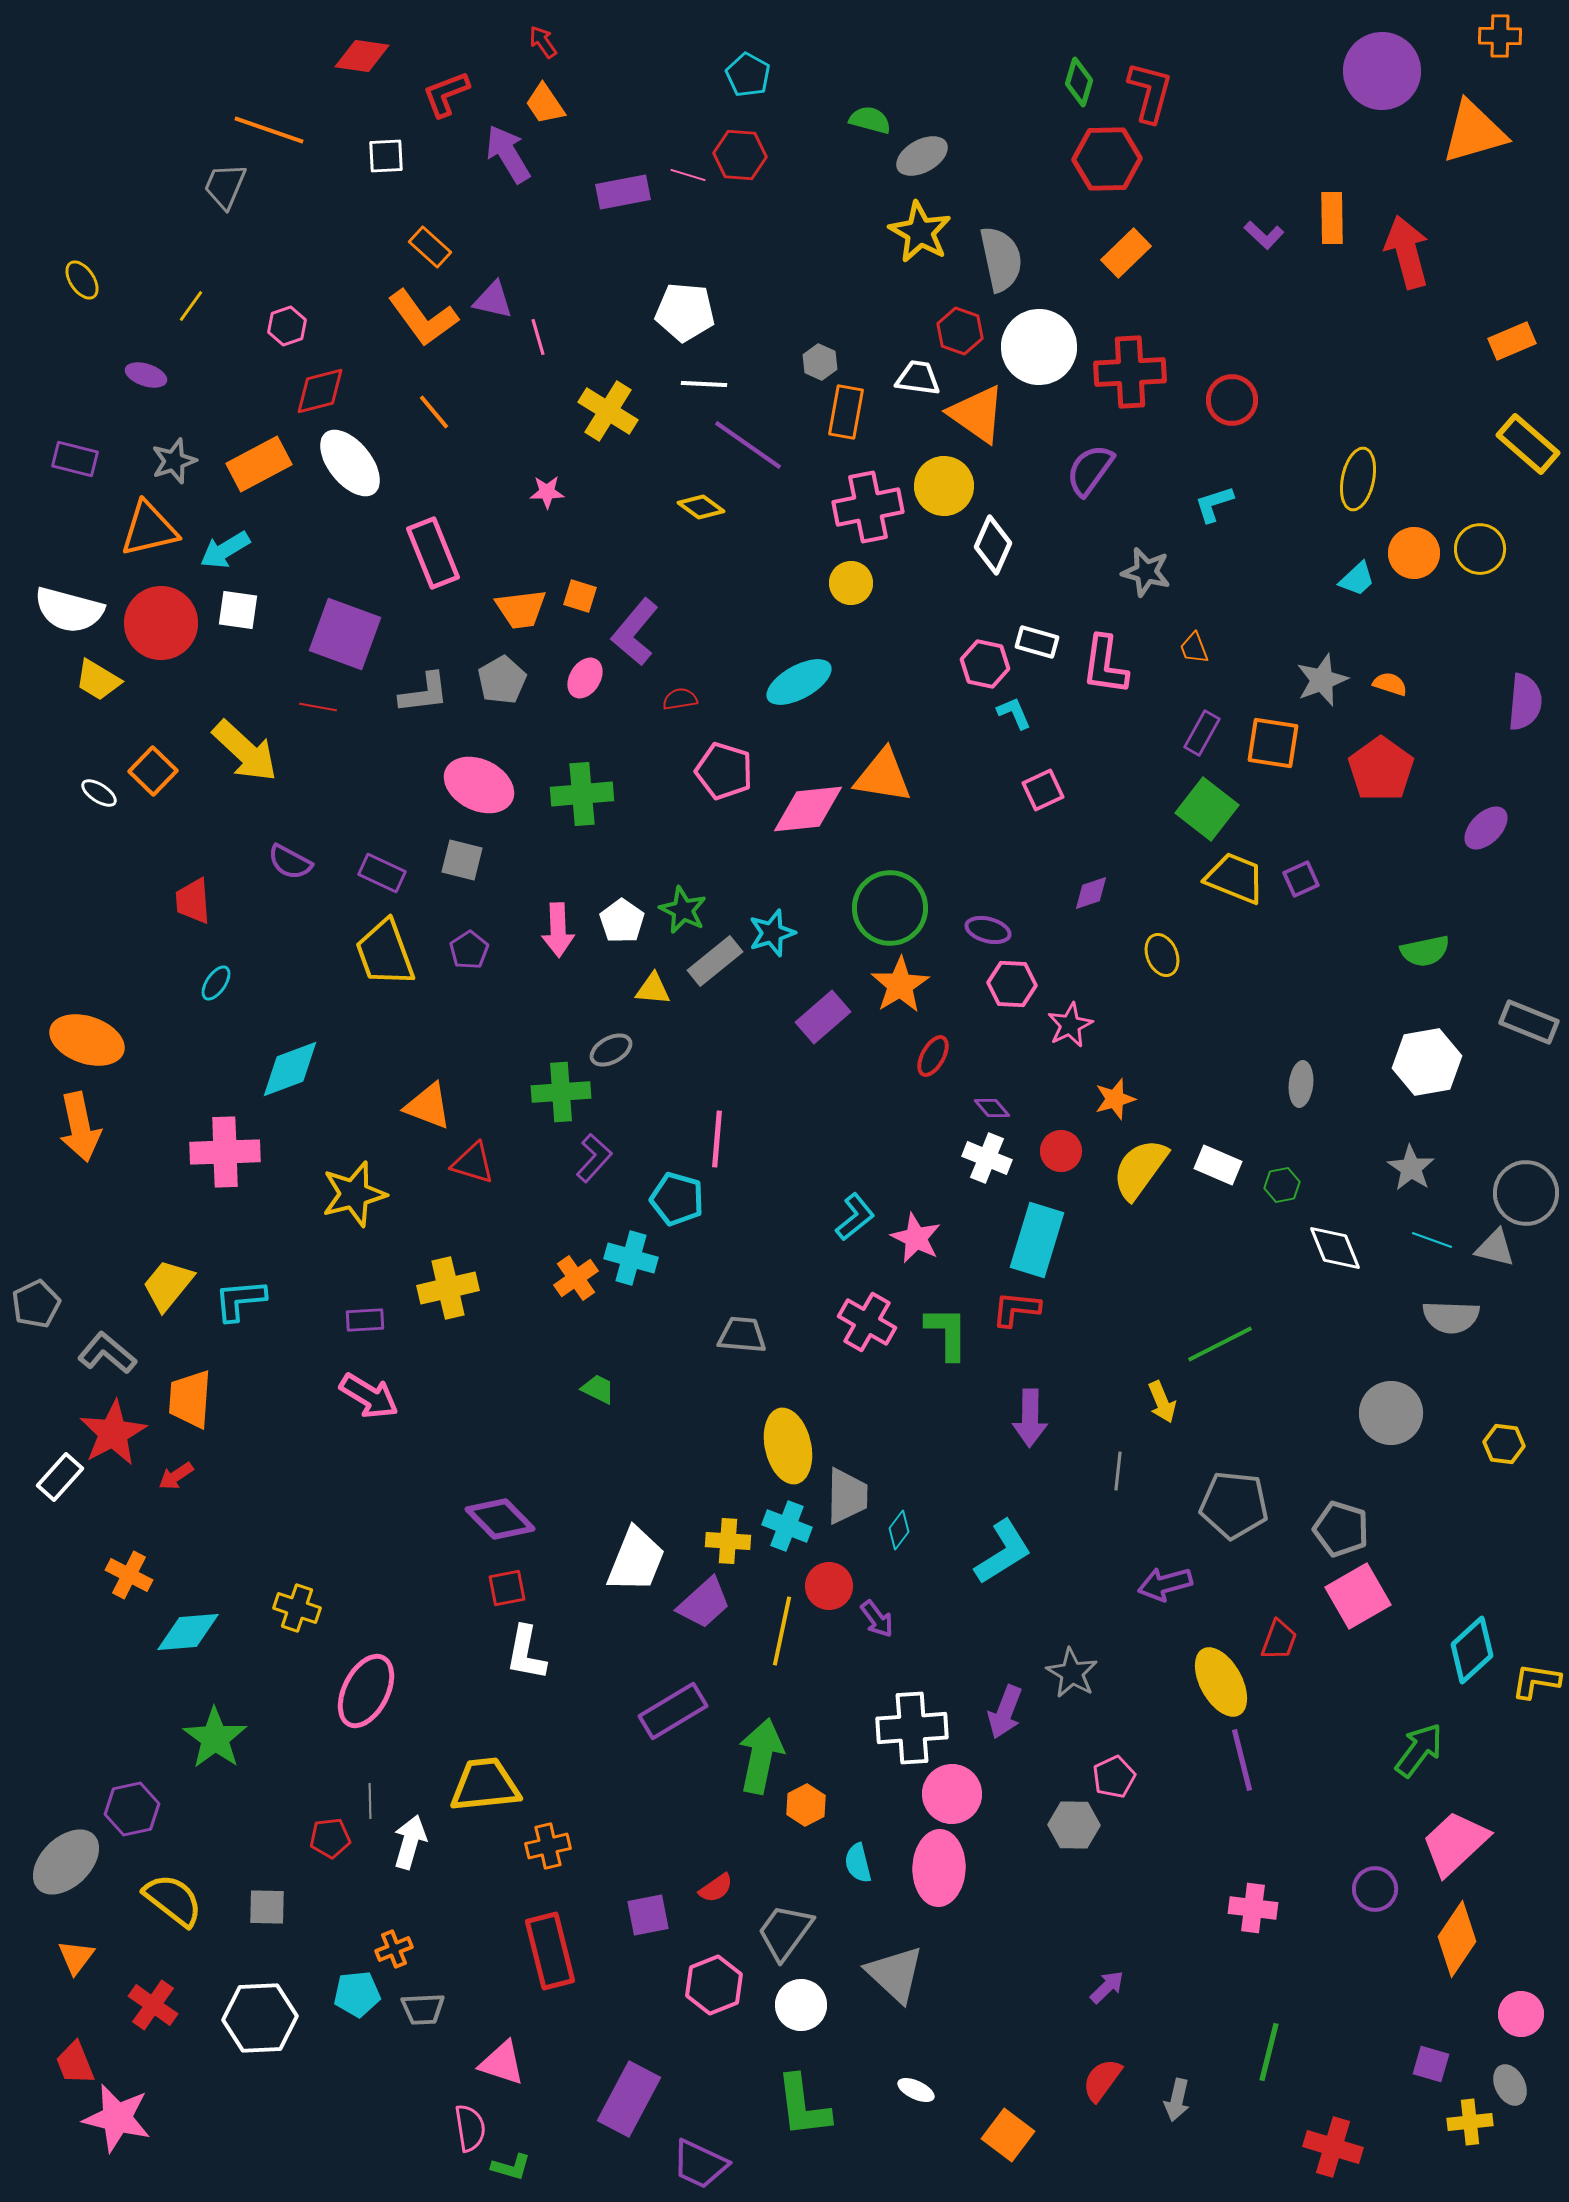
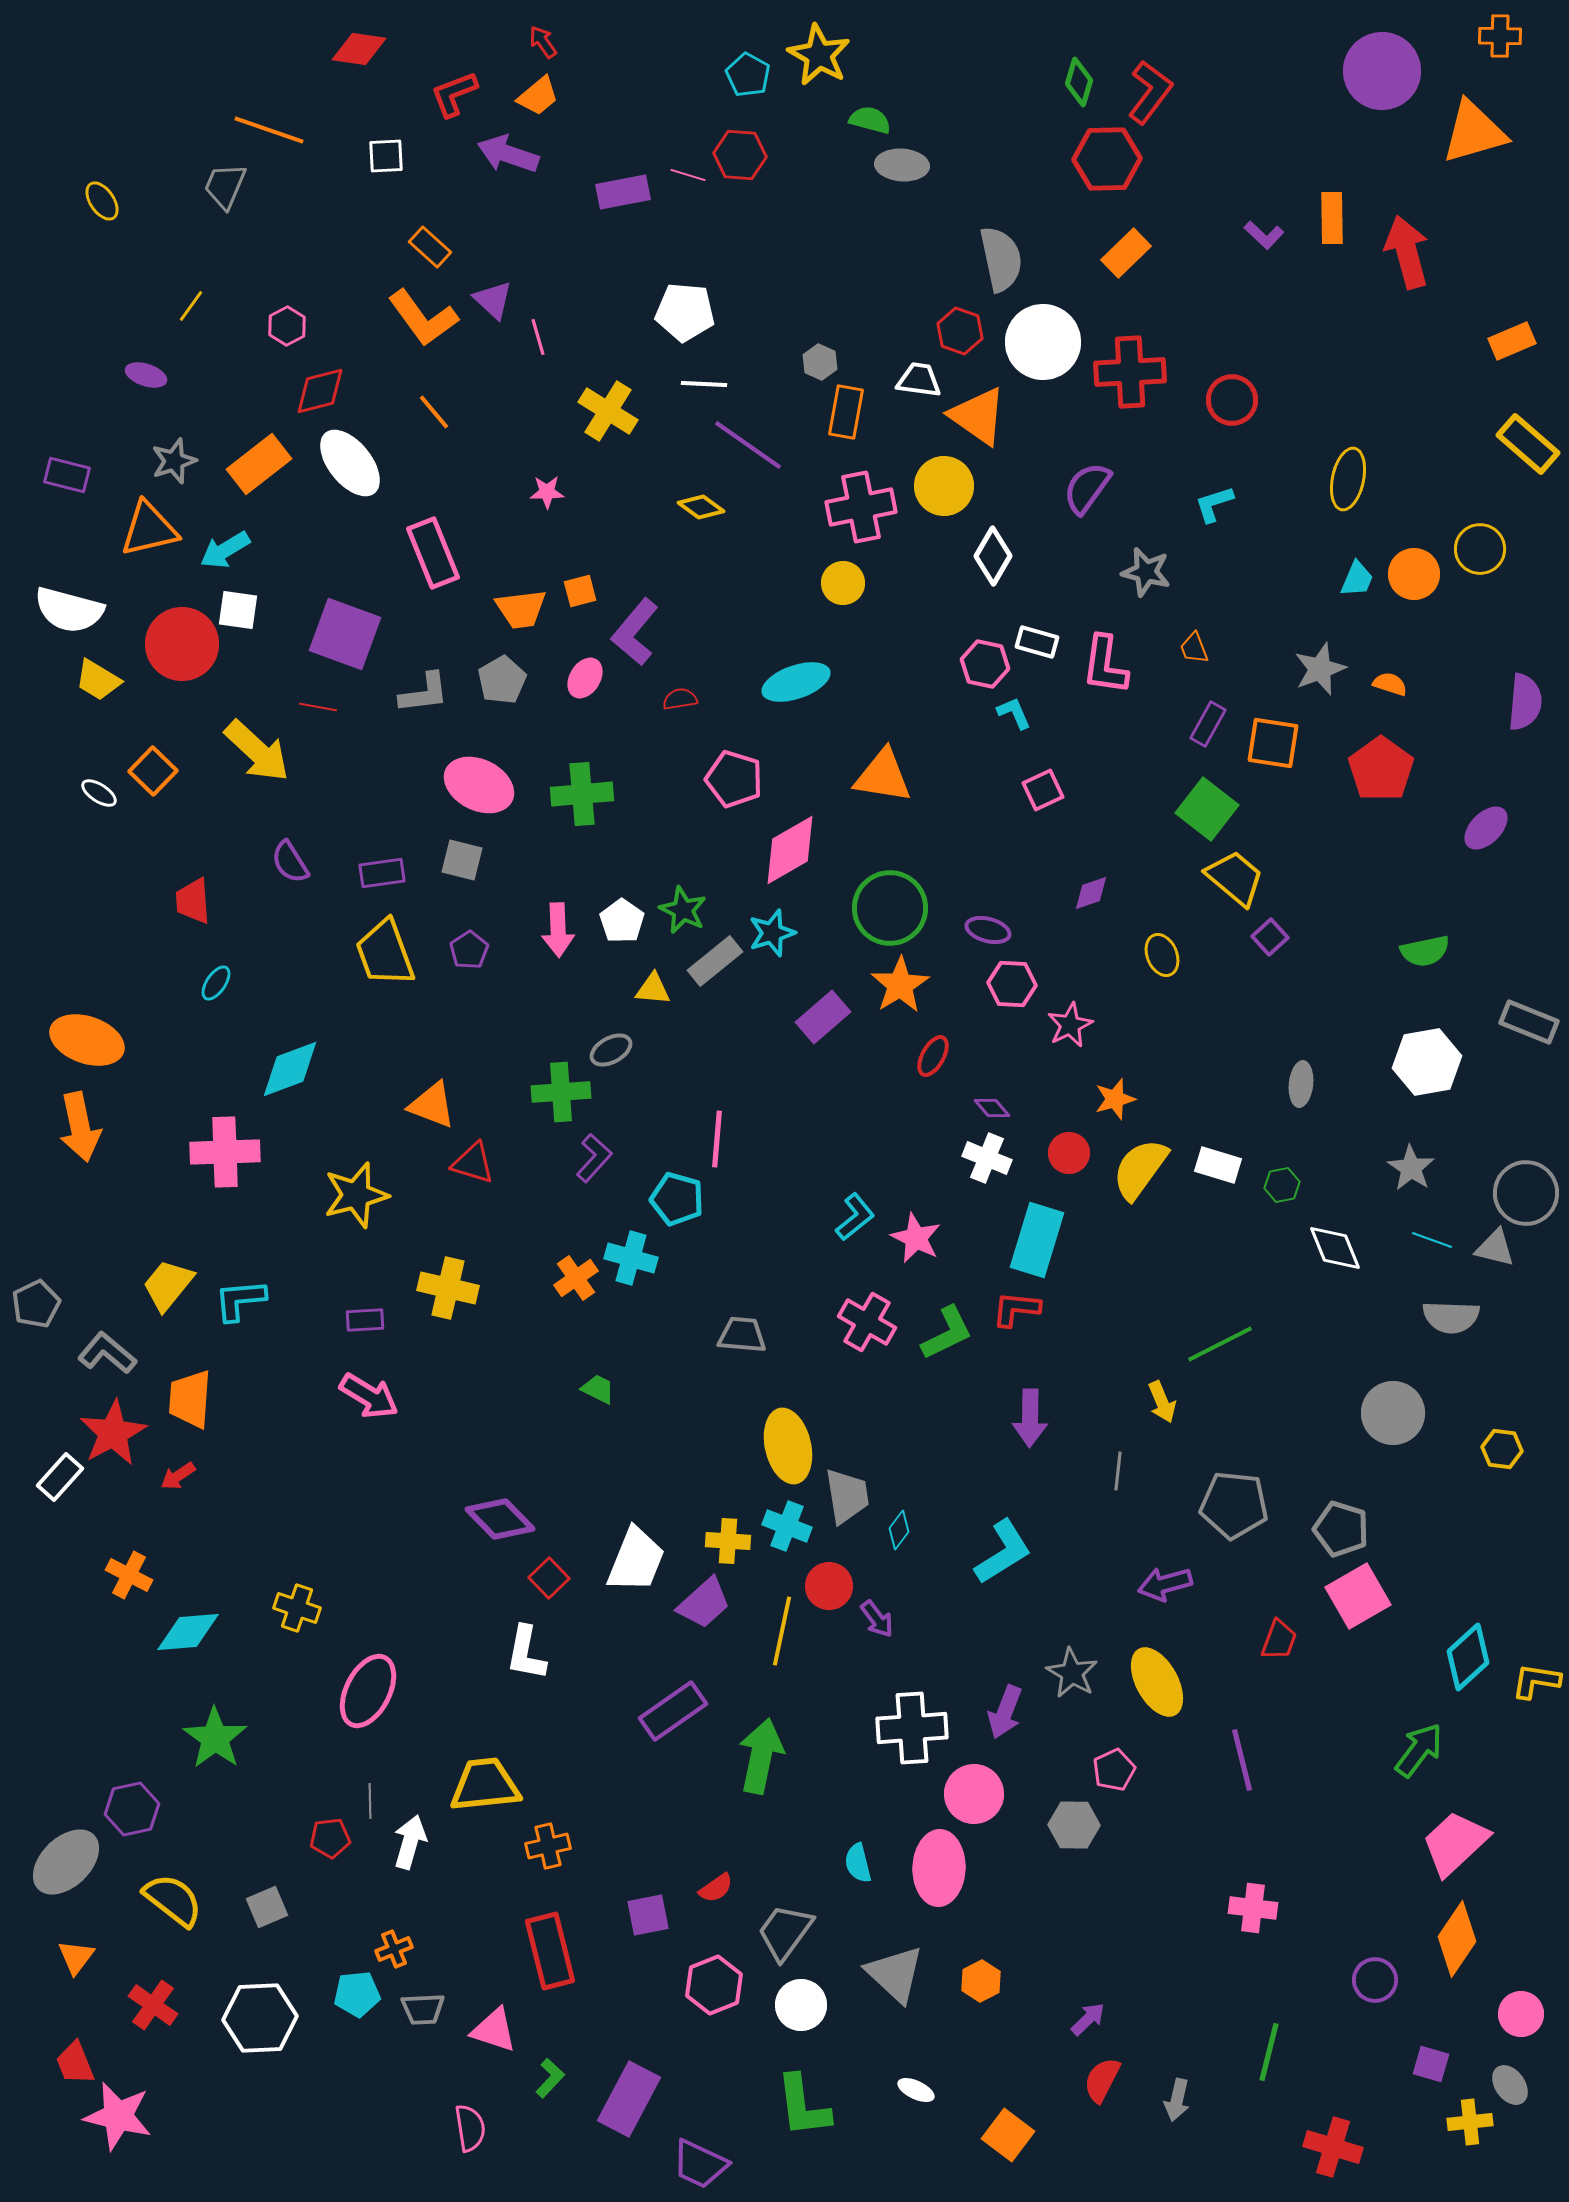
red diamond at (362, 56): moved 3 px left, 7 px up
red L-shape at (1150, 92): rotated 22 degrees clockwise
red L-shape at (446, 94): moved 8 px right
orange trapezoid at (545, 104): moved 7 px left, 8 px up; rotated 96 degrees counterclockwise
purple arrow at (508, 154): rotated 40 degrees counterclockwise
gray ellipse at (922, 156): moved 20 px left, 9 px down; rotated 33 degrees clockwise
yellow star at (920, 232): moved 101 px left, 177 px up
yellow ellipse at (82, 280): moved 20 px right, 79 px up
purple triangle at (493, 300): rotated 30 degrees clockwise
pink hexagon at (287, 326): rotated 9 degrees counterclockwise
white circle at (1039, 347): moved 4 px right, 5 px up
white trapezoid at (918, 378): moved 1 px right, 2 px down
orange triangle at (977, 414): moved 1 px right, 2 px down
purple rectangle at (75, 459): moved 8 px left, 16 px down
orange rectangle at (259, 464): rotated 10 degrees counterclockwise
purple semicircle at (1090, 470): moved 3 px left, 18 px down
yellow ellipse at (1358, 479): moved 10 px left
pink cross at (868, 507): moved 7 px left
white diamond at (993, 545): moved 11 px down; rotated 6 degrees clockwise
orange circle at (1414, 553): moved 21 px down
cyan trapezoid at (1357, 579): rotated 24 degrees counterclockwise
yellow circle at (851, 583): moved 8 px left
orange square at (580, 596): moved 5 px up; rotated 32 degrees counterclockwise
red circle at (161, 623): moved 21 px right, 21 px down
gray star at (1322, 680): moved 2 px left, 11 px up
cyan ellipse at (799, 682): moved 3 px left; rotated 10 degrees clockwise
purple rectangle at (1202, 733): moved 6 px right, 9 px up
yellow arrow at (245, 751): moved 12 px right
pink pentagon at (724, 771): moved 10 px right, 8 px down
pink diamond at (808, 809): moved 18 px left, 41 px down; rotated 24 degrees counterclockwise
purple semicircle at (290, 862): rotated 30 degrees clockwise
purple rectangle at (382, 873): rotated 33 degrees counterclockwise
yellow trapezoid at (1235, 878): rotated 18 degrees clockwise
purple square at (1301, 879): moved 31 px left, 58 px down; rotated 18 degrees counterclockwise
orange triangle at (428, 1106): moved 4 px right, 1 px up
red circle at (1061, 1151): moved 8 px right, 2 px down
white rectangle at (1218, 1165): rotated 6 degrees counterclockwise
yellow star at (354, 1194): moved 2 px right, 1 px down
yellow cross at (448, 1288): rotated 26 degrees clockwise
green L-shape at (947, 1333): rotated 64 degrees clockwise
gray circle at (1391, 1413): moved 2 px right
yellow hexagon at (1504, 1444): moved 2 px left, 5 px down
red arrow at (176, 1476): moved 2 px right
gray trapezoid at (847, 1496): rotated 10 degrees counterclockwise
red square at (507, 1588): moved 42 px right, 10 px up; rotated 33 degrees counterclockwise
cyan diamond at (1472, 1650): moved 4 px left, 7 px down
yellow ellipse at (1221, 1682): moved 64 px left
pink ellipse at (366, 1691): moved 2 px right
purple rectangle at (673, 1711): rotated 4 degrees counterclockwise
pink pentagon at (1114, 1777): moved 7 px up
pink circle at (952, 1794): moved 22 px right
orange hexagon at (806, 1805): moved 175 px right, 176 px down
purple circle at (1375, 1889): moved 91 px down
gray square at (267, 1907): rotated 24 degrees counterclockwise
purple arrow at (1107, 1987): moved 19 px left, 32 px down
pink triangle at (502, 2063): moved 8 px left, 33 px up
red semicircle at (1102, 2080): rotated 9 degrees counterclockwise
gray ellipse at (1510, 2085): rotated 9 degrees counterclockwise
pink star at (117, 2118): moved 1 px right, 2 px up
green L-shape at (511, 2167): moved 39 px right, 89 px up; rotated 63 degrees counterclockwise
